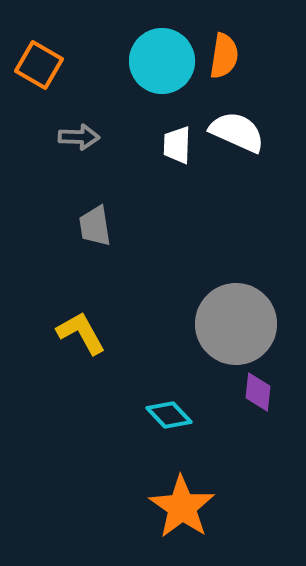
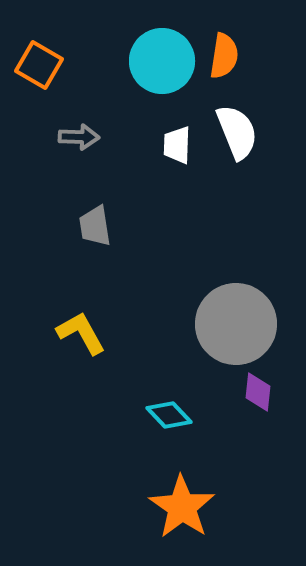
white semicircle: rotated 44 degrees clockwise
